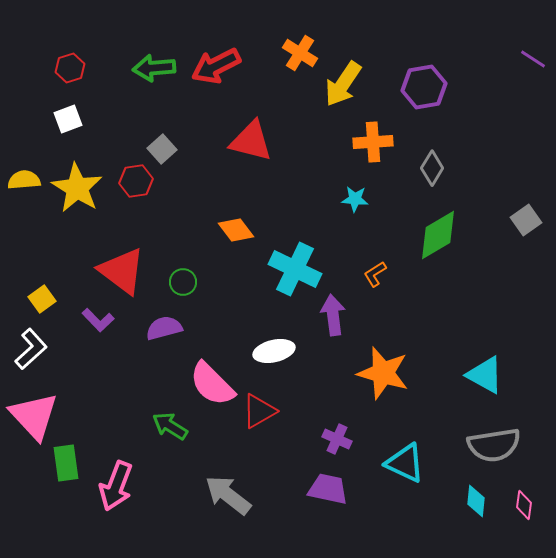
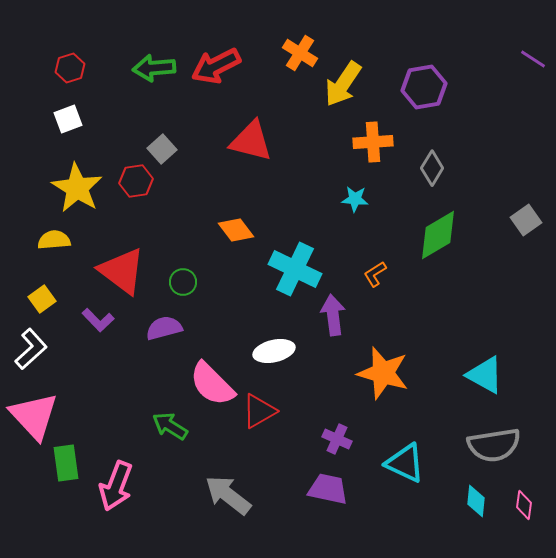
yellow semicircle at (24, 180): moved 30 px right, 60 px down
